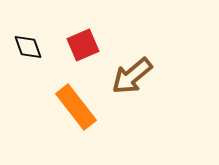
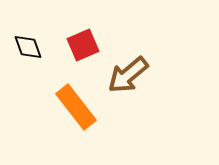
brown arrow: moved 4 px left, 1 px up
